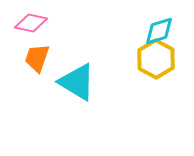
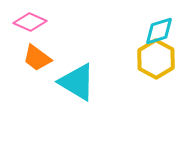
pink diamond: moved 1 px left, 1 px up; rotated 12 degrees clockwise
orange trapezoid: rotated 72 degrees counterclockwise
